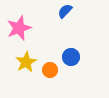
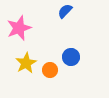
yellow star: moved 1 px down
